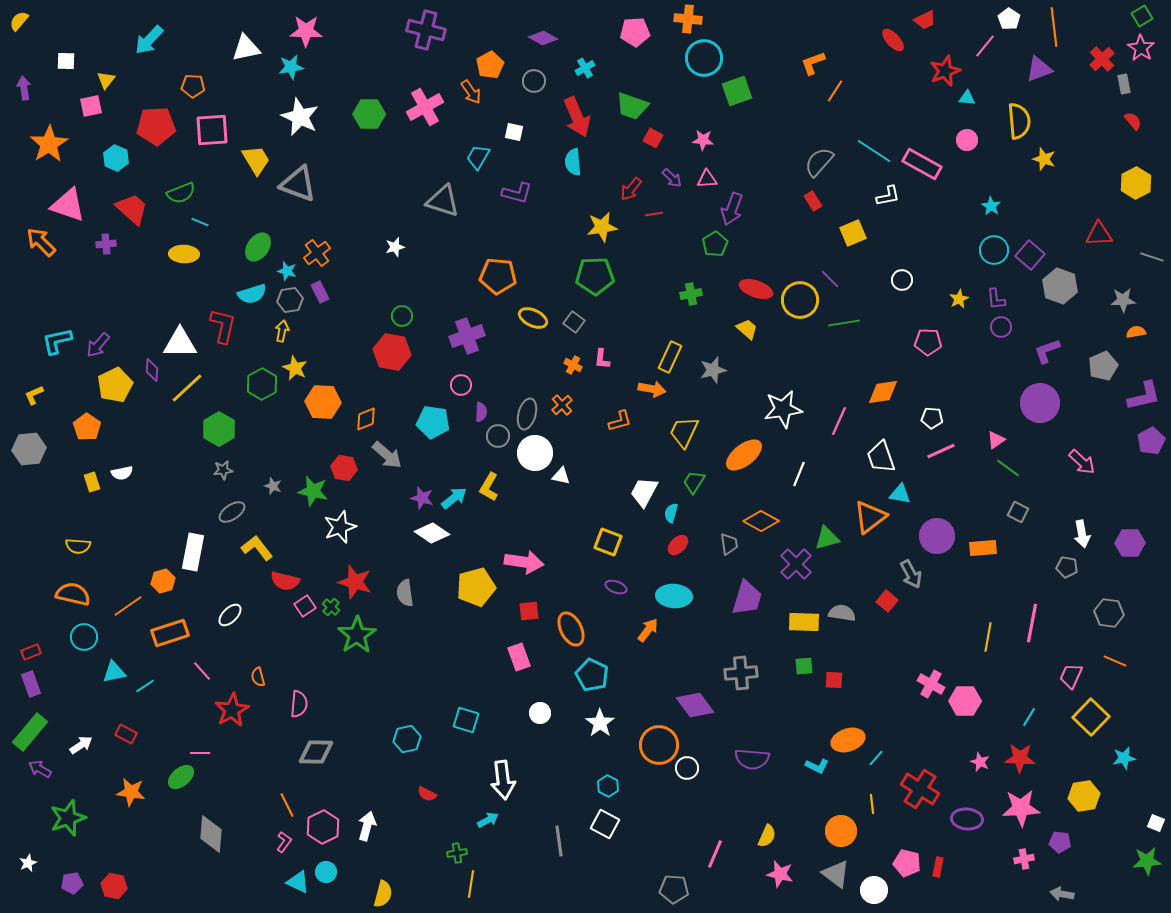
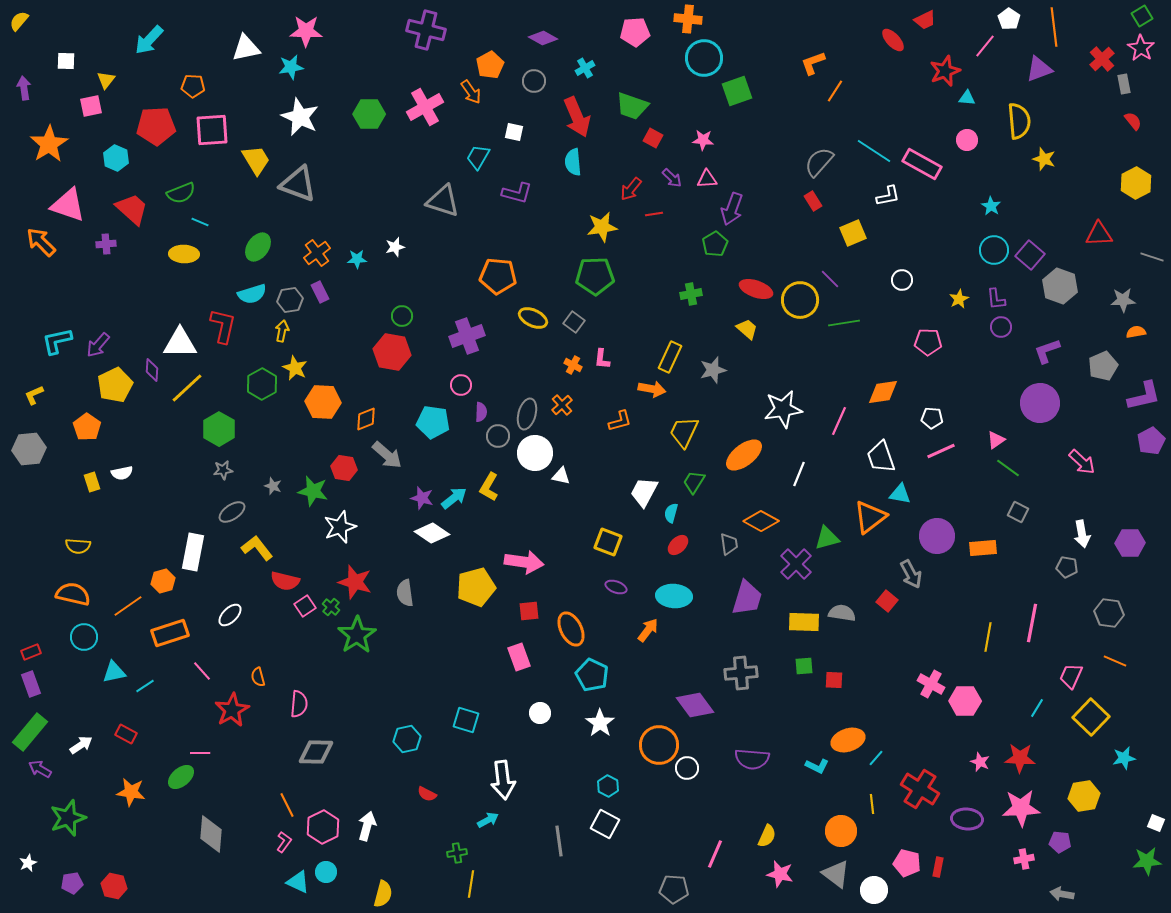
cyan star at (287, 271): moved 70 px right, 12 px up; rotated 18 degrees counterclockwise
cyan line at (1029, 717): moved 8 px right, 9 px up
